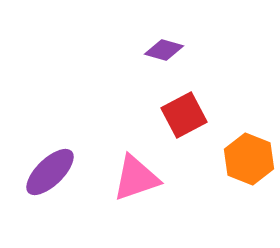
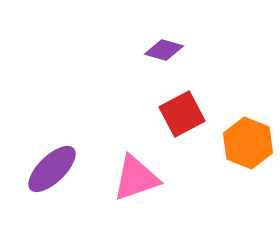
red square: moved 2 px left, 1 px up
orange hexagon: moved 1 px left, 16 px up
purple ellipse: moved 2 px right, 3 px up
